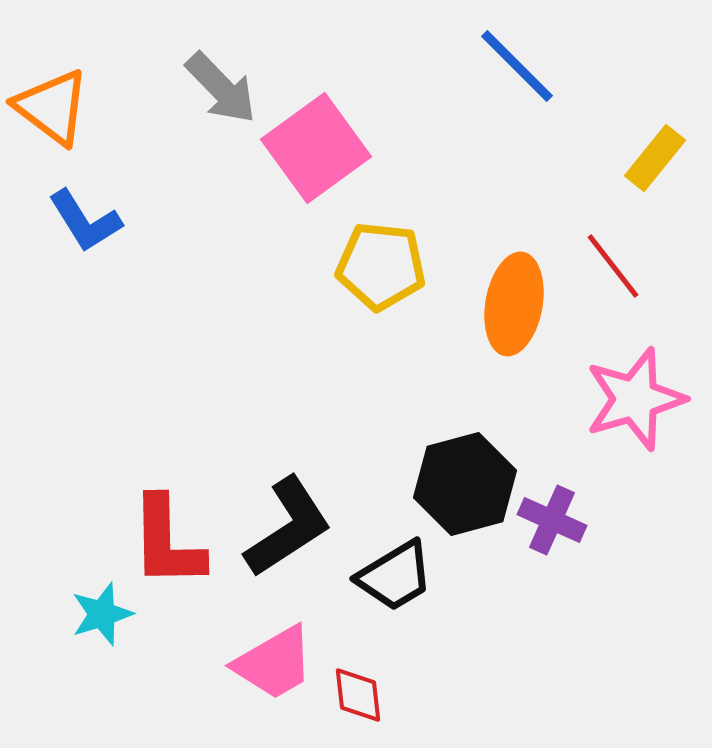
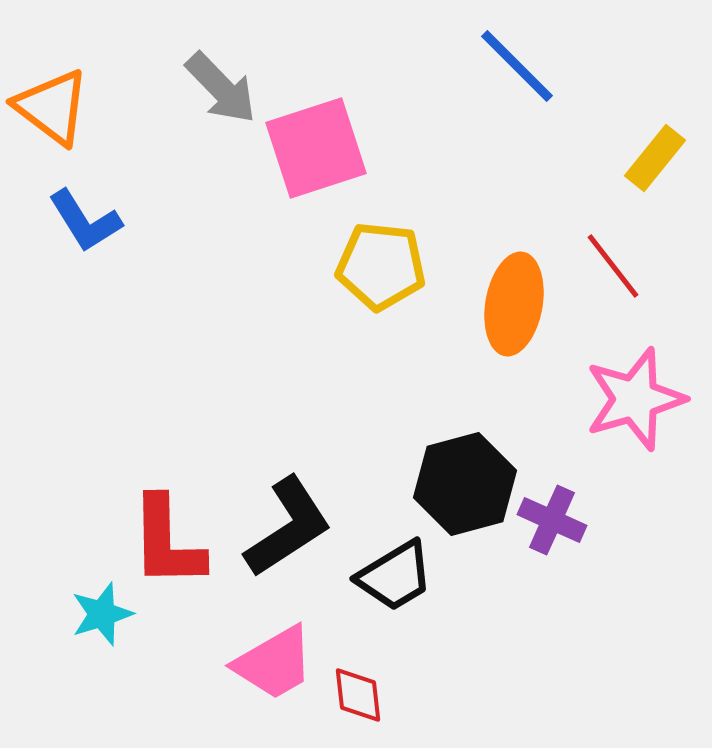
pink square: rotated 18 degrees clockwise
